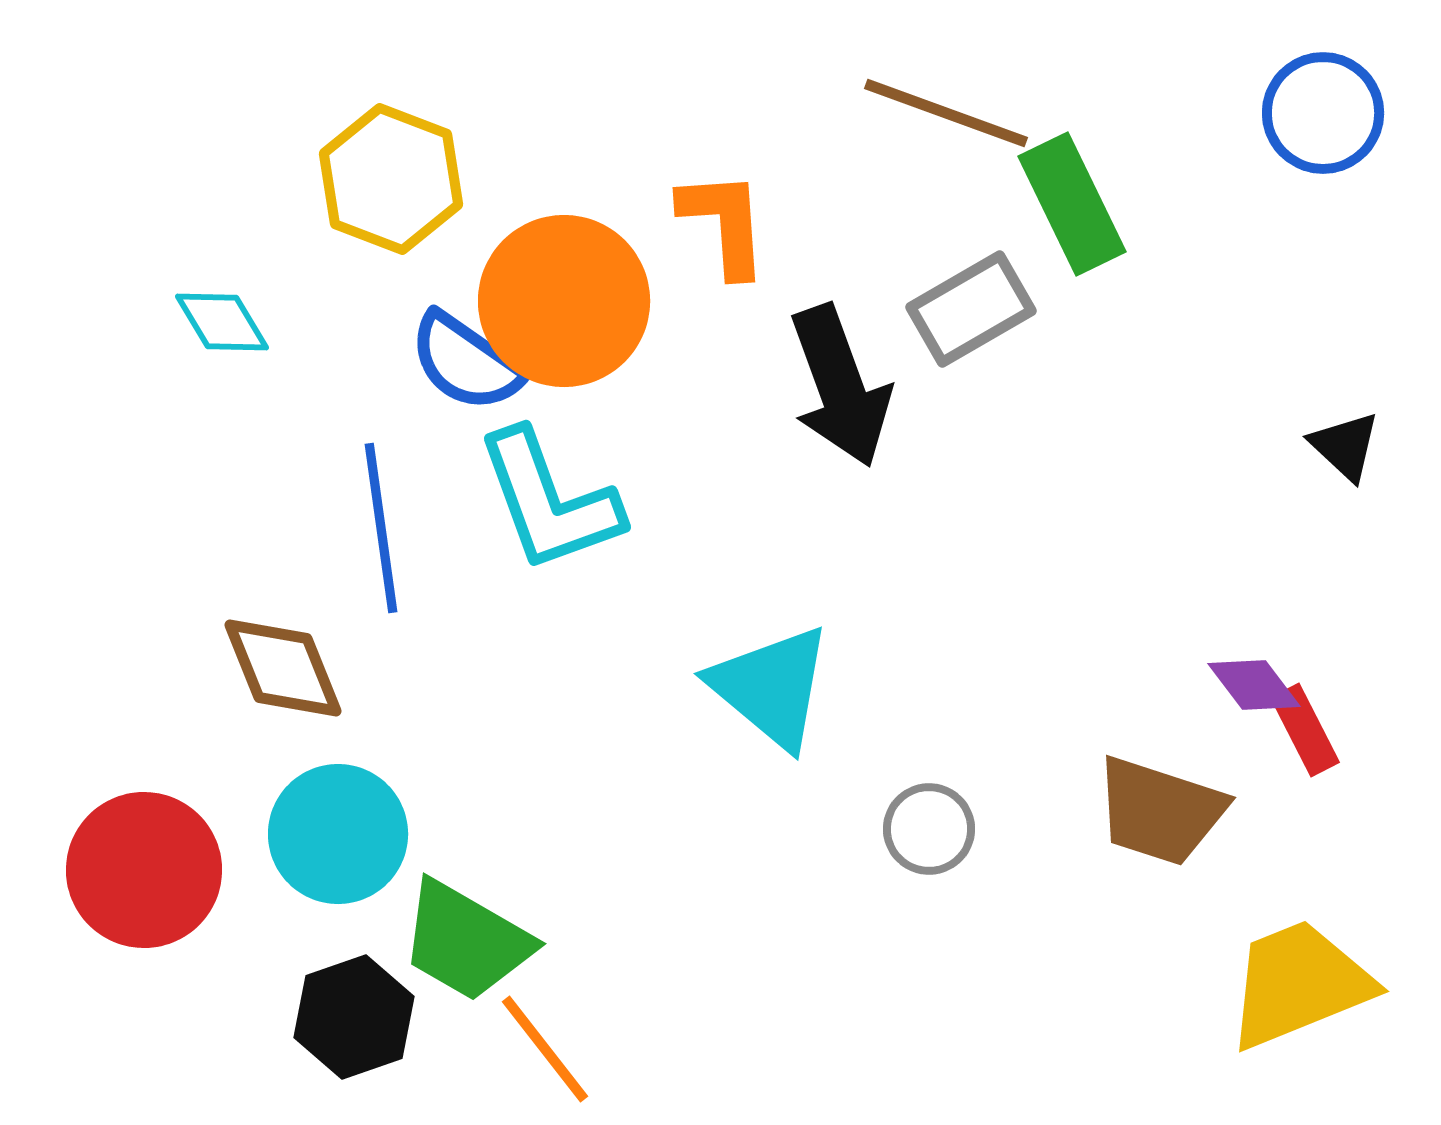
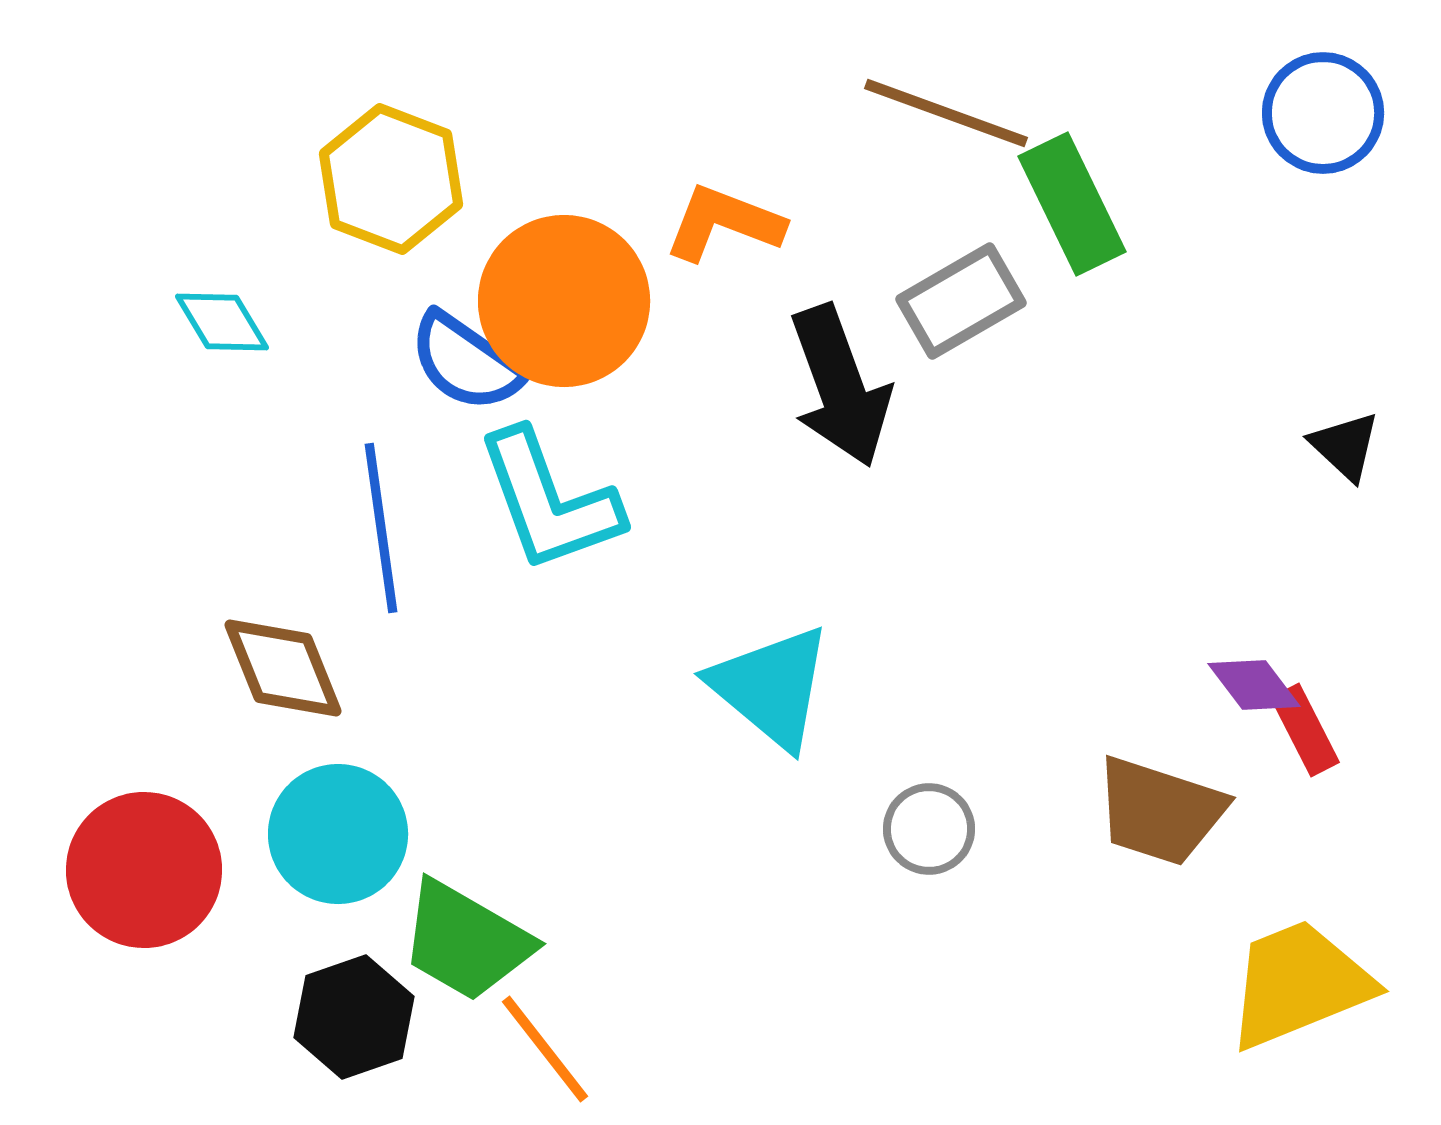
orange L-shape: rotated 65 degrees counterclockwise
gray rectangle: moved 10 px left, 8 px up
